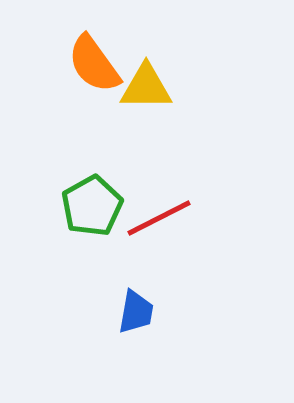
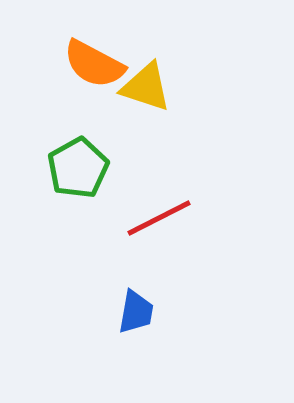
orange semicircle: rotated 26 degrees counterclockwise
yellow triangle: rotated 18 degrees clockwise
green pentagon: moved 14 px left, 38 px up
